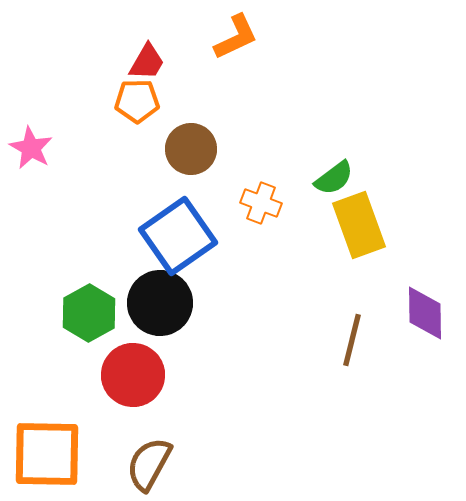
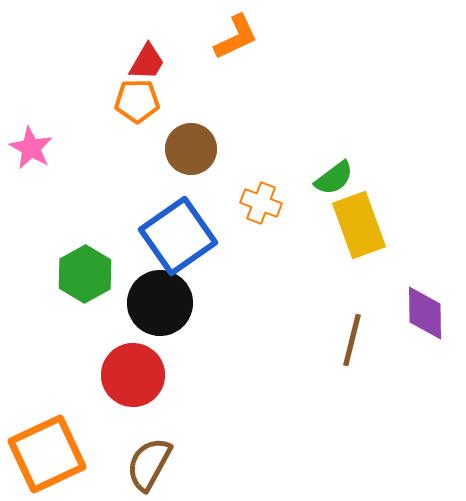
green hexagon: moved 4 px left, 39 px up
orange square: rotated 26 degrees counterclockwise
